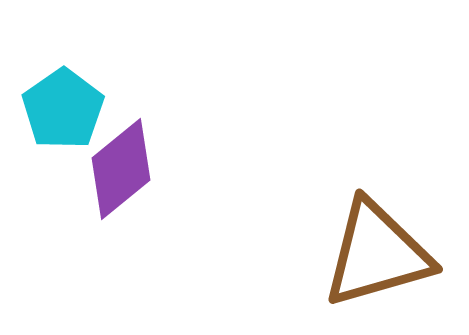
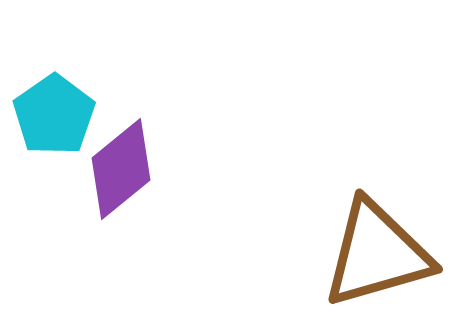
cyan pentagon: moved 9 px left, 6 px down
